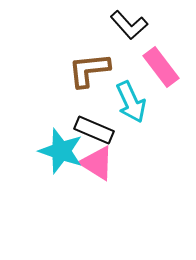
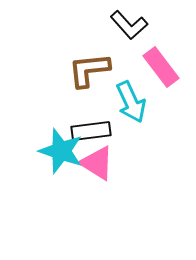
black rectangle: moved 3 px left, 1 px down; rotated 30 degrees counterclockwise
